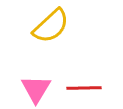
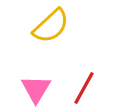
red line: rotated 60 degrees counterclockwise
